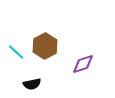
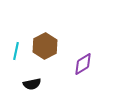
cyan line: moved 1 px up; rotated 60 degrees clockwise
purple diamond: rotated 15 degrees counterclockwise
